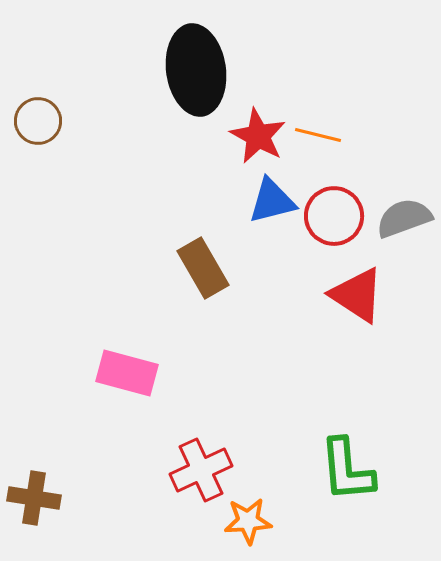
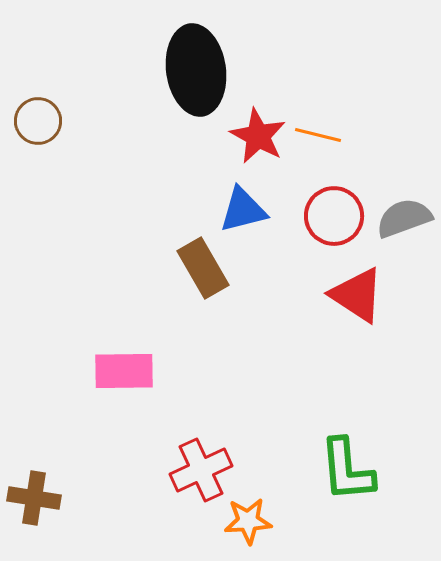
blue triangle: moved 29 px left, 9 px down
pink rectangle: moved 3 px left, 2 px up; rotated 16 degrees counterclockwise
